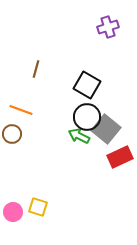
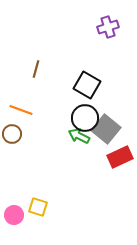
black circle: moved 2 px left, 1 px down
pink circle: moved 1 px right, 3 px down
